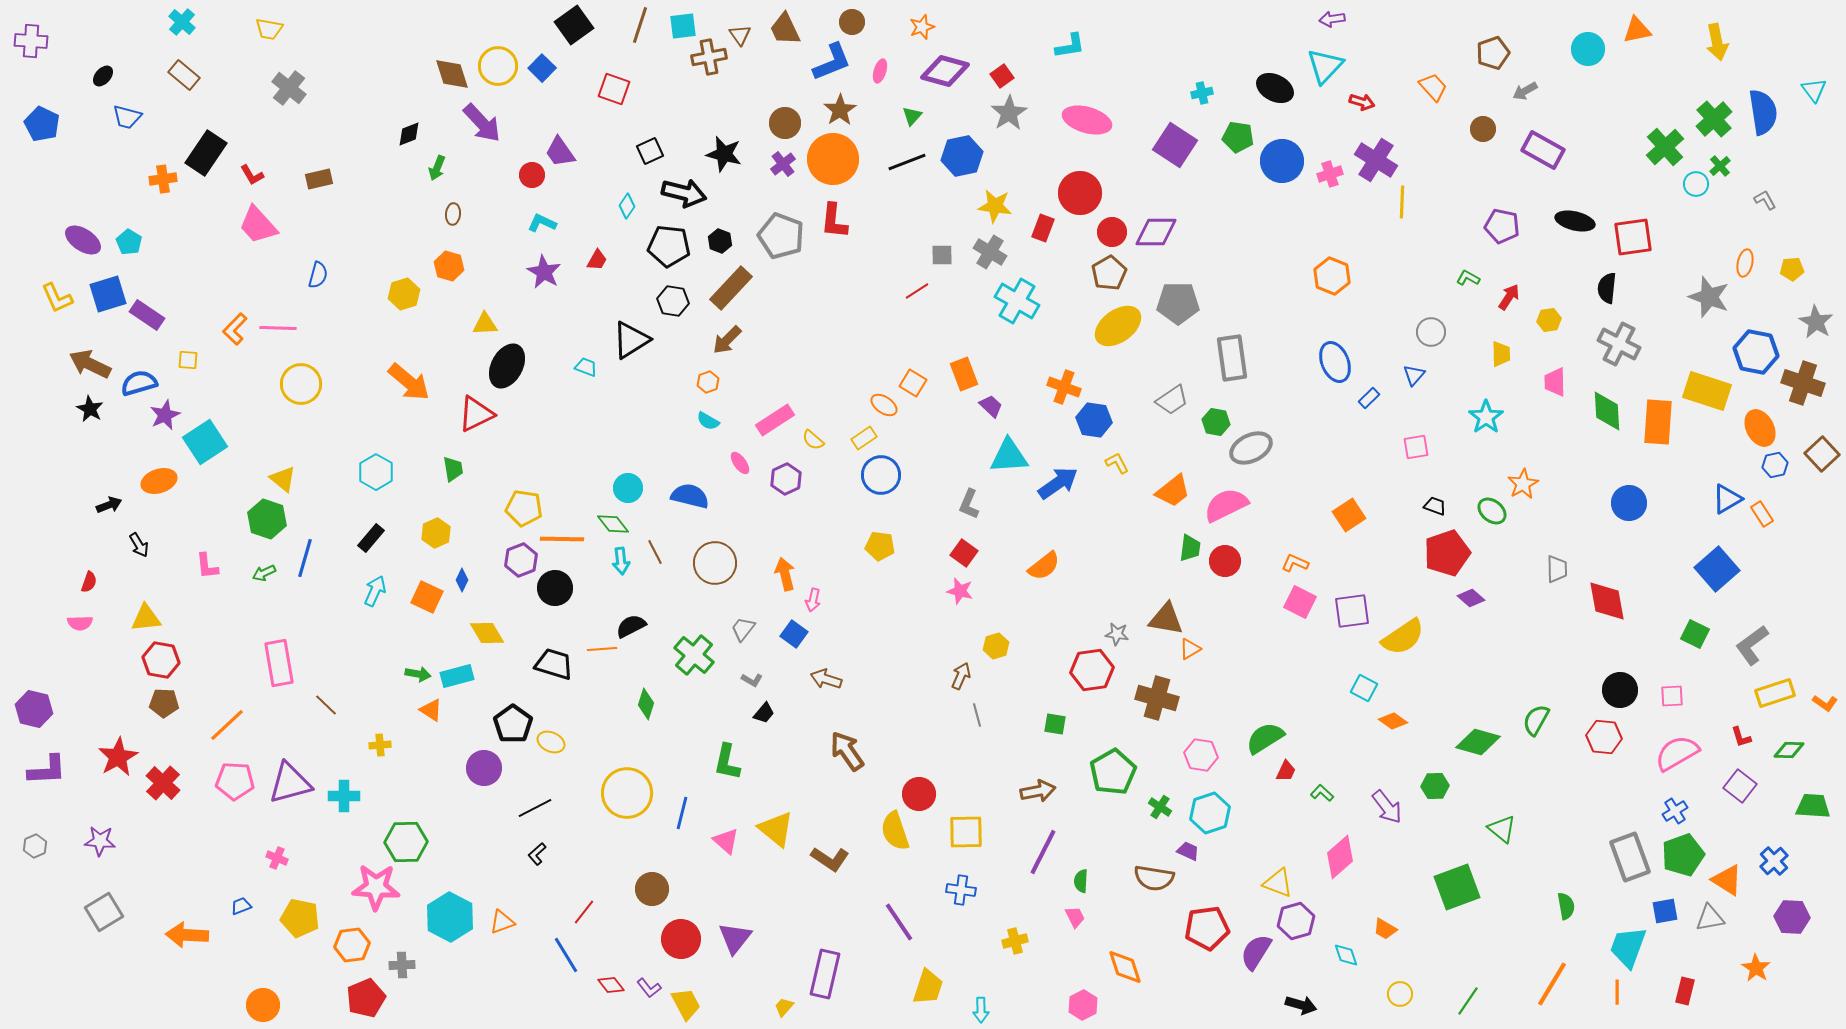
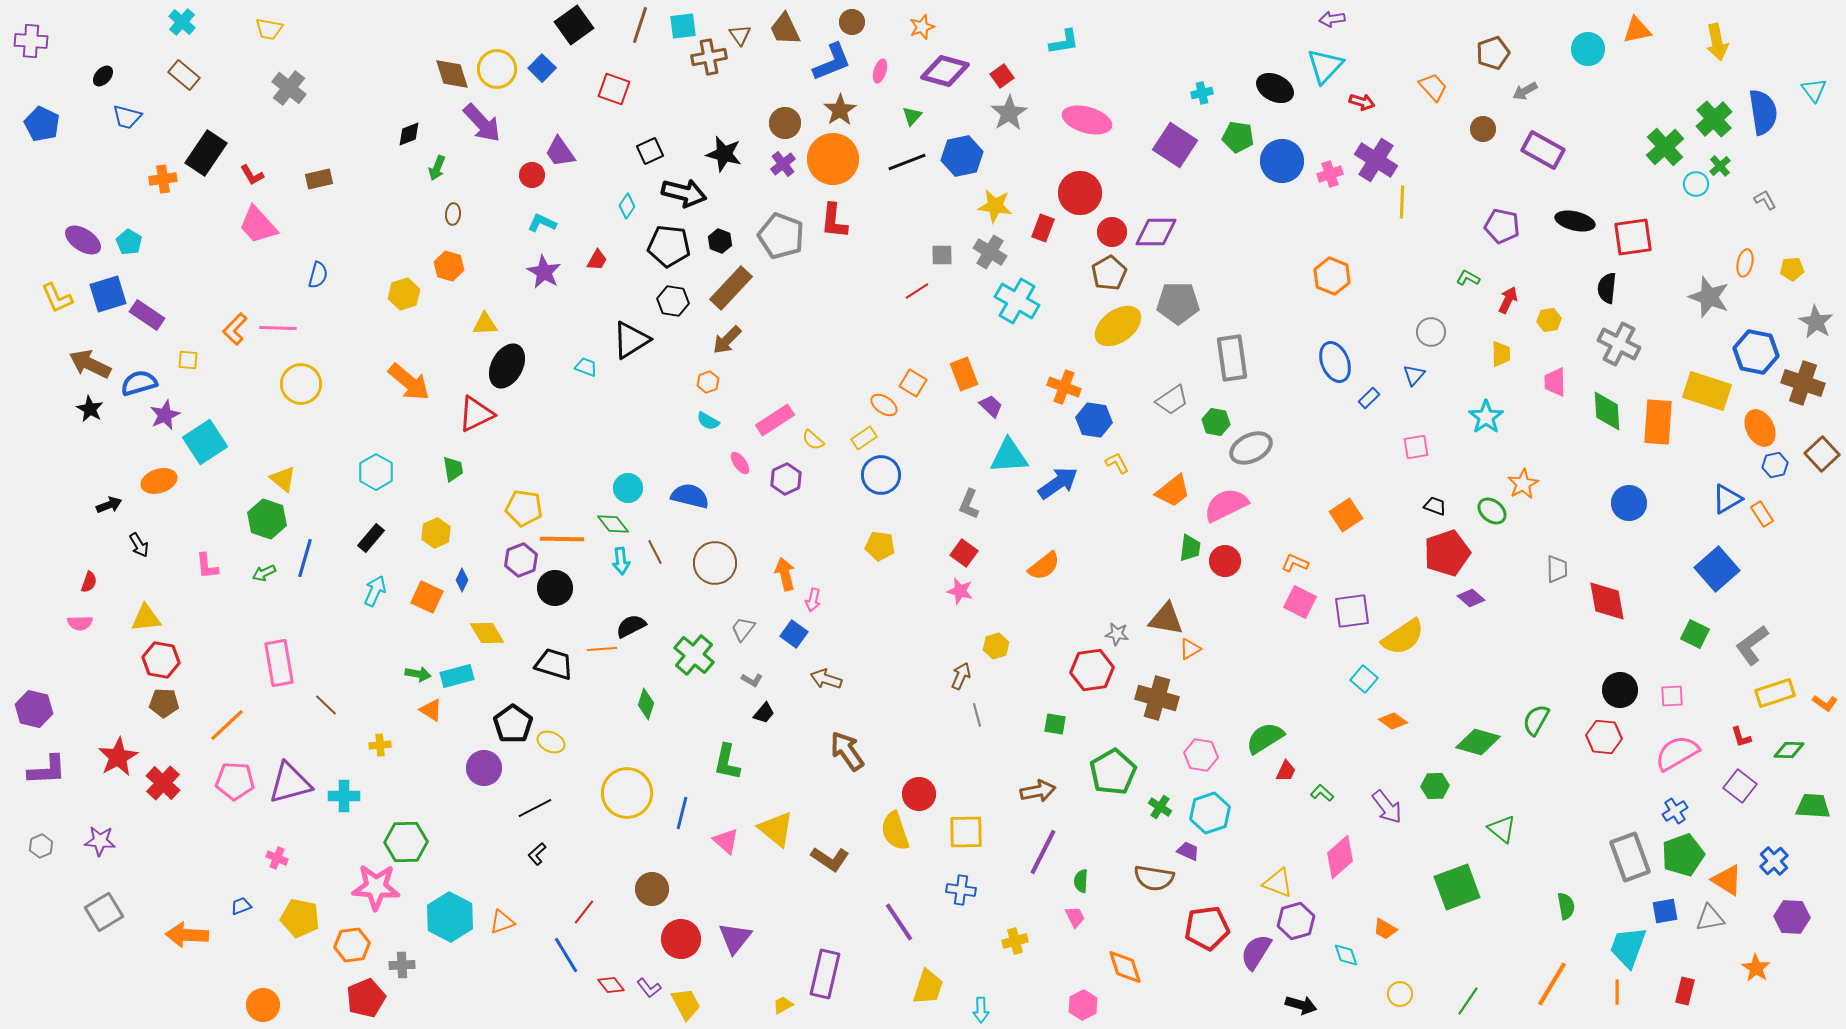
cyan L-shape at (1070, 46): moved 6 px left, 4 px up
yellow circle at (498, 66): moved 1 px left, 3 px down
red arrow at (1509, 297): moved 1 px left, 3 px down; rotated 8 degrees counterclockwise
orange square at (1349, 515): moved 3 px left
cyan square at (1364, 688): moved 9 px up; rotated 12 degrees clockwise
gray hexagon at (35, 846): moved 6 px right
yellow trapezoid at (784, 1007): moved 1 px left, 2 px up; rotated 20 degrees clockwise
